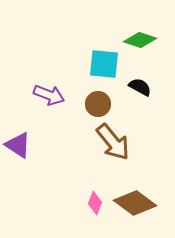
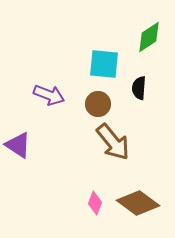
green diamond: moved 9 px right, 3 px up; rotated 52 degrees counterclockwise
black semicircle: moved 1 px left, 1 px down; rotated 115 degrees counterclockwise
brown diamond: moved 3 px right
